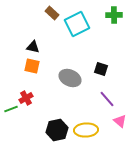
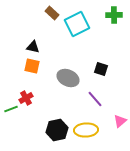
gray ellipse: moved 2 px left
purple line: moved 12 px left
pink triangle: rotated 40 degrees clockwise
